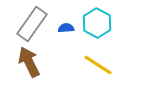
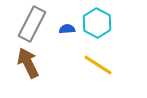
gray rectangle: rotated 8 degrees counterclockwise
blue semicircle: moved 1 px right, 1 px down
brown arrow: moved 1 px left, 1 px down
